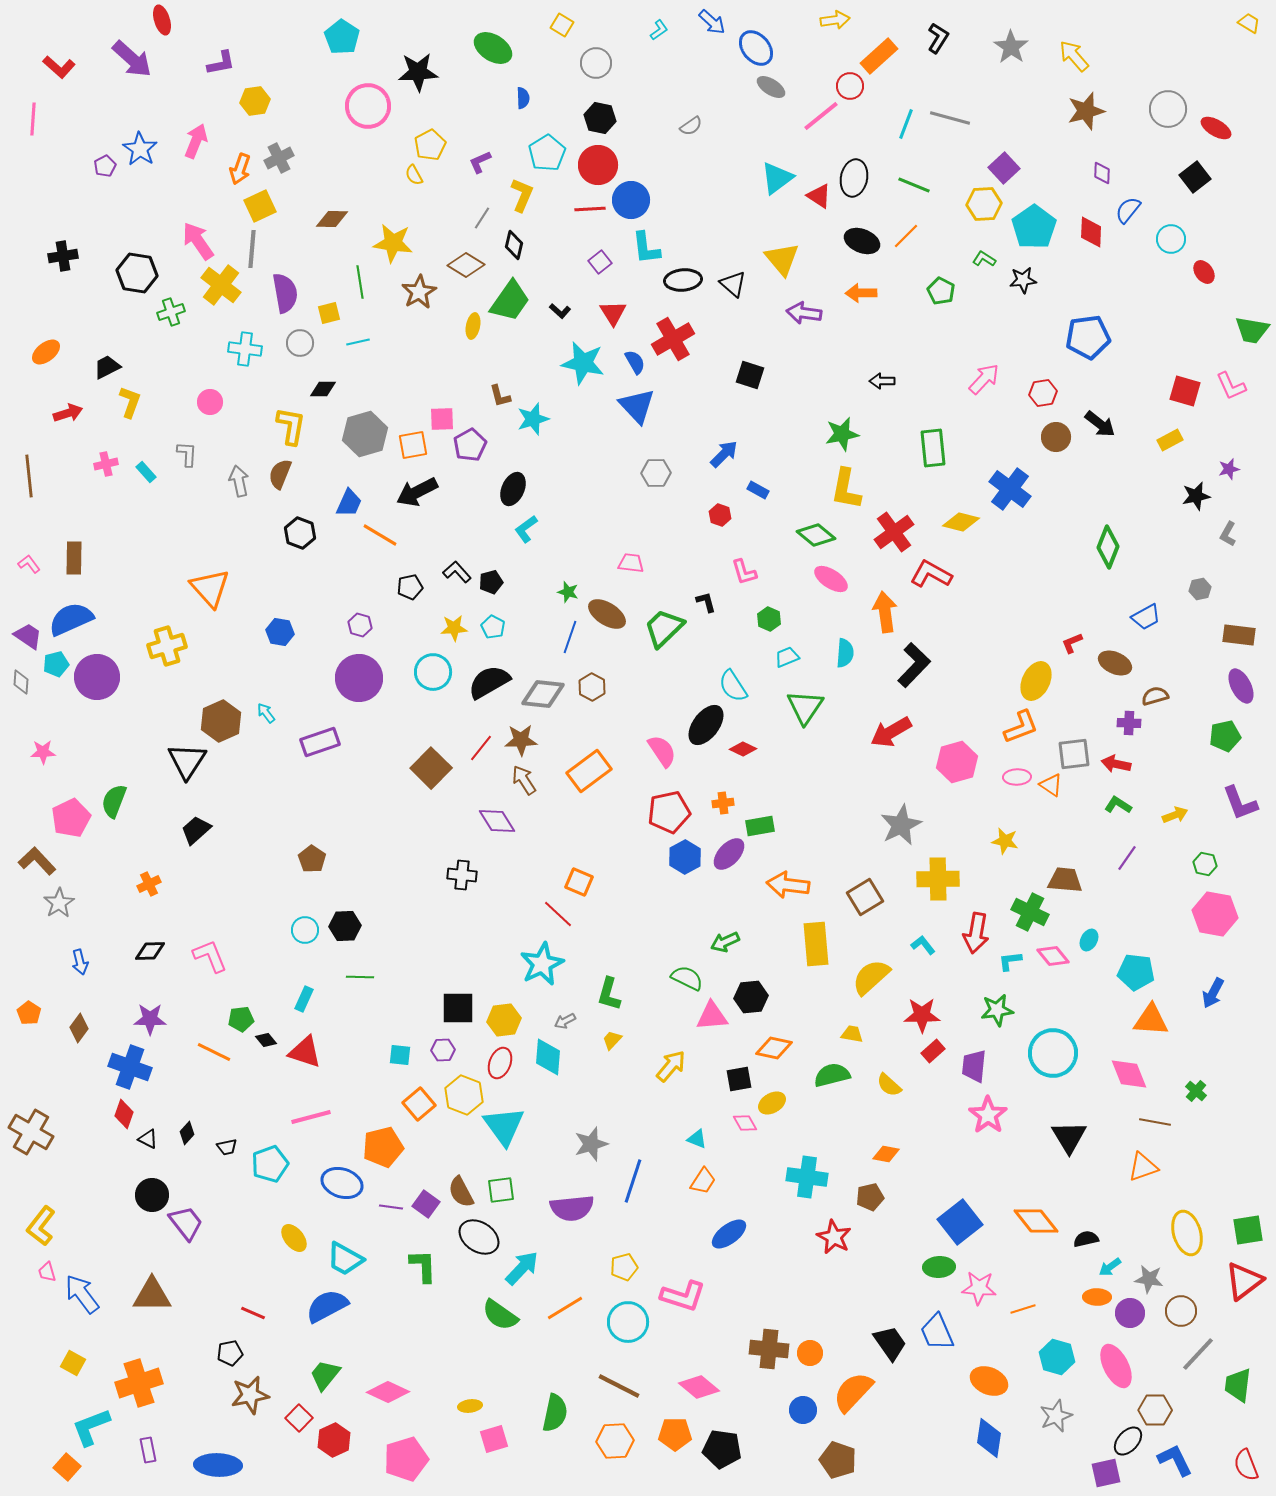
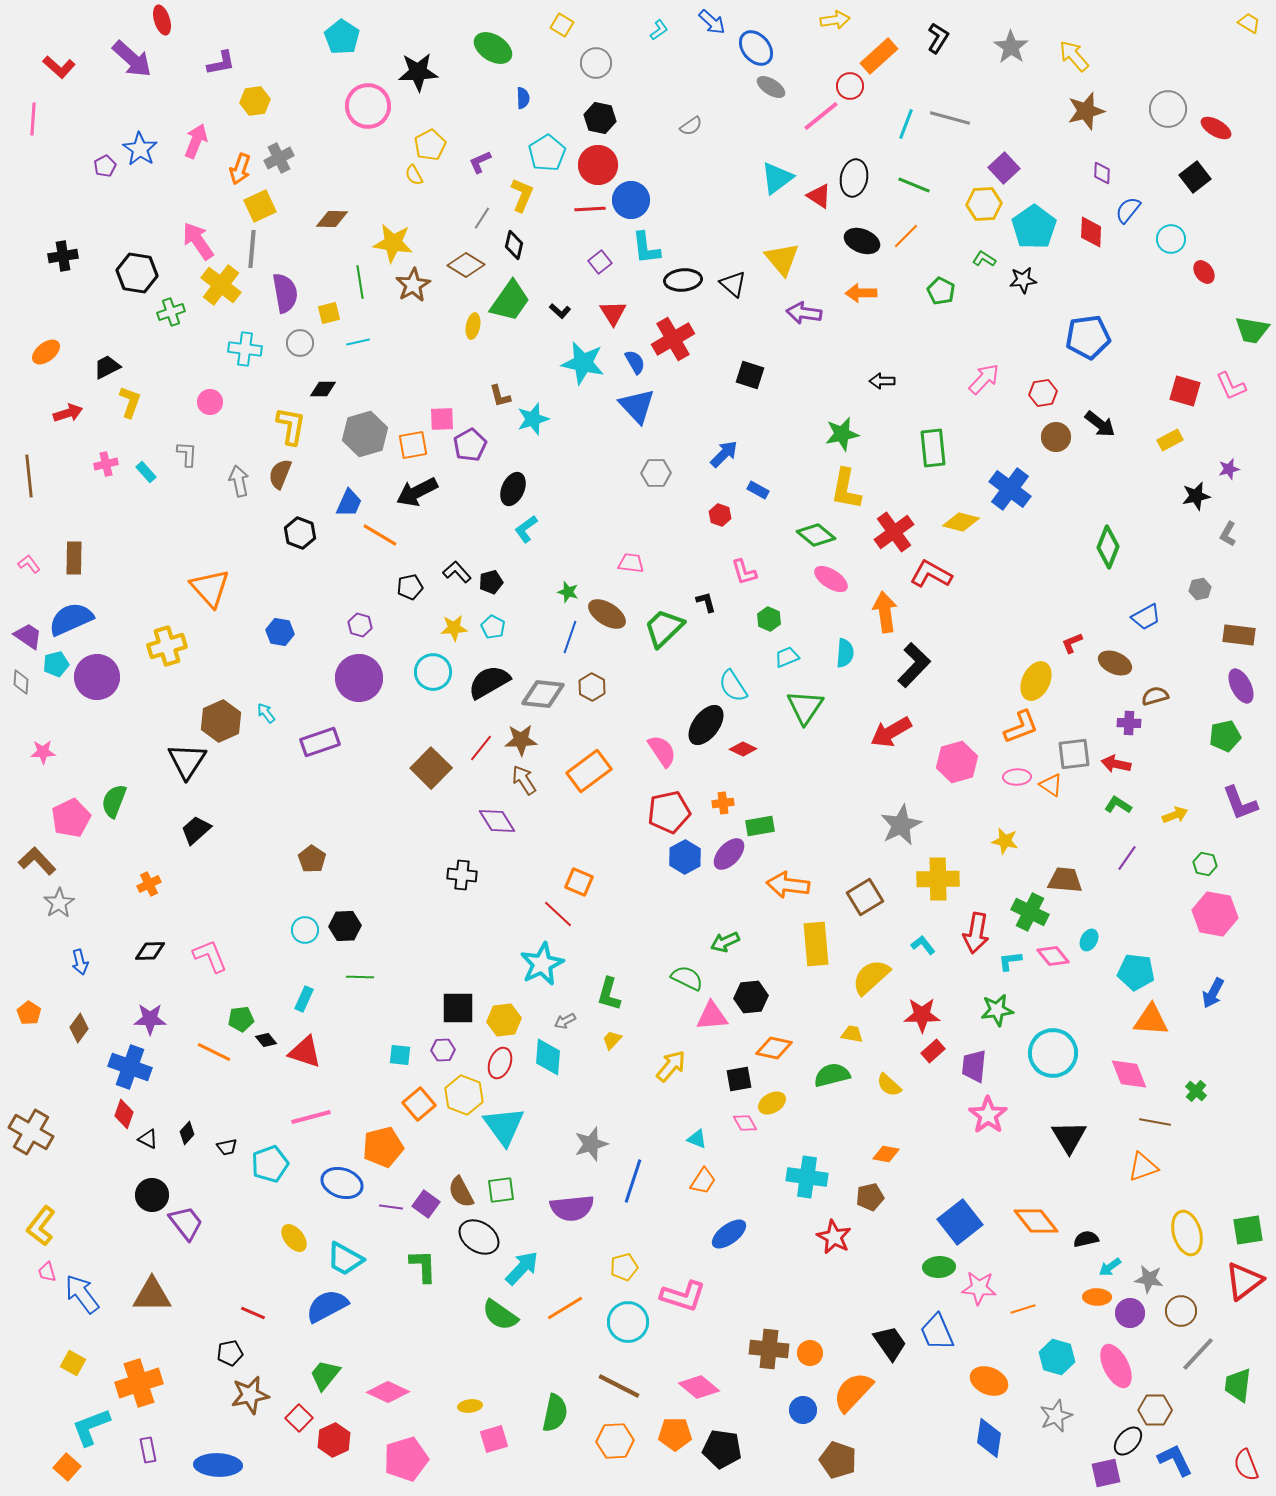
brown star at (419, 292): moved 6 px left, 7 px up
